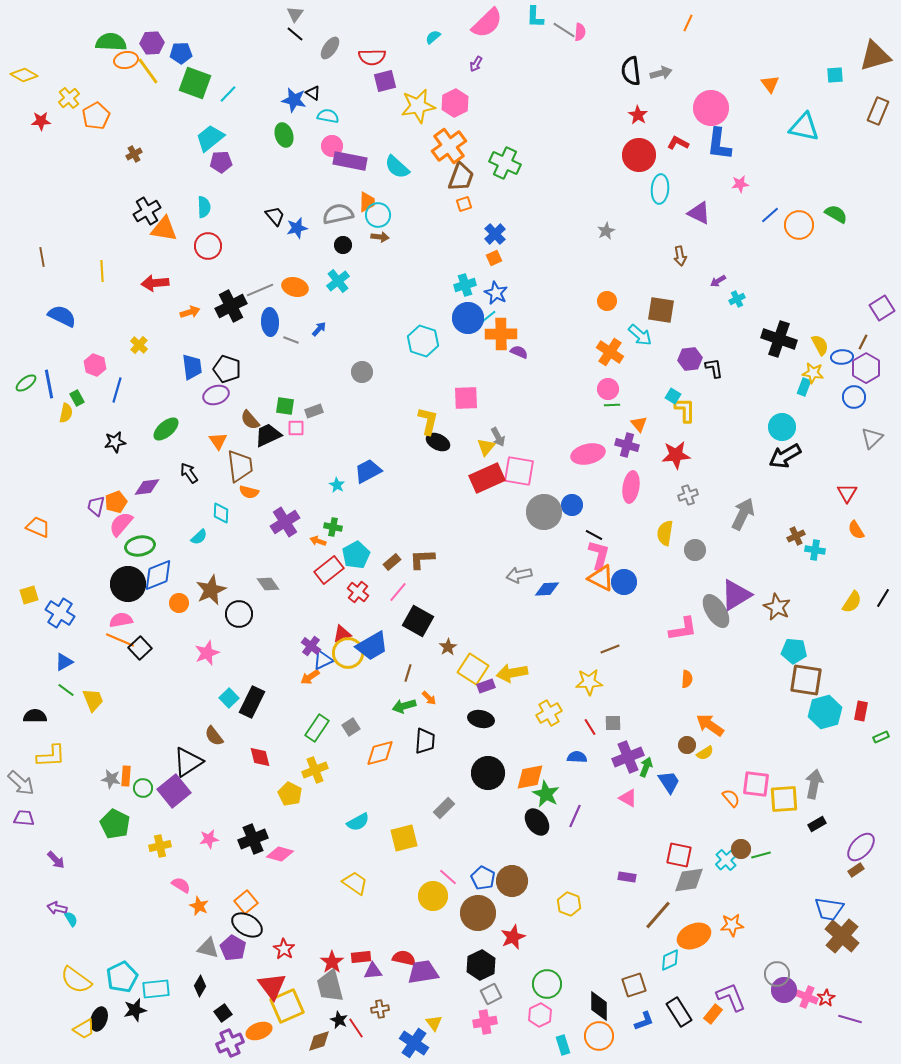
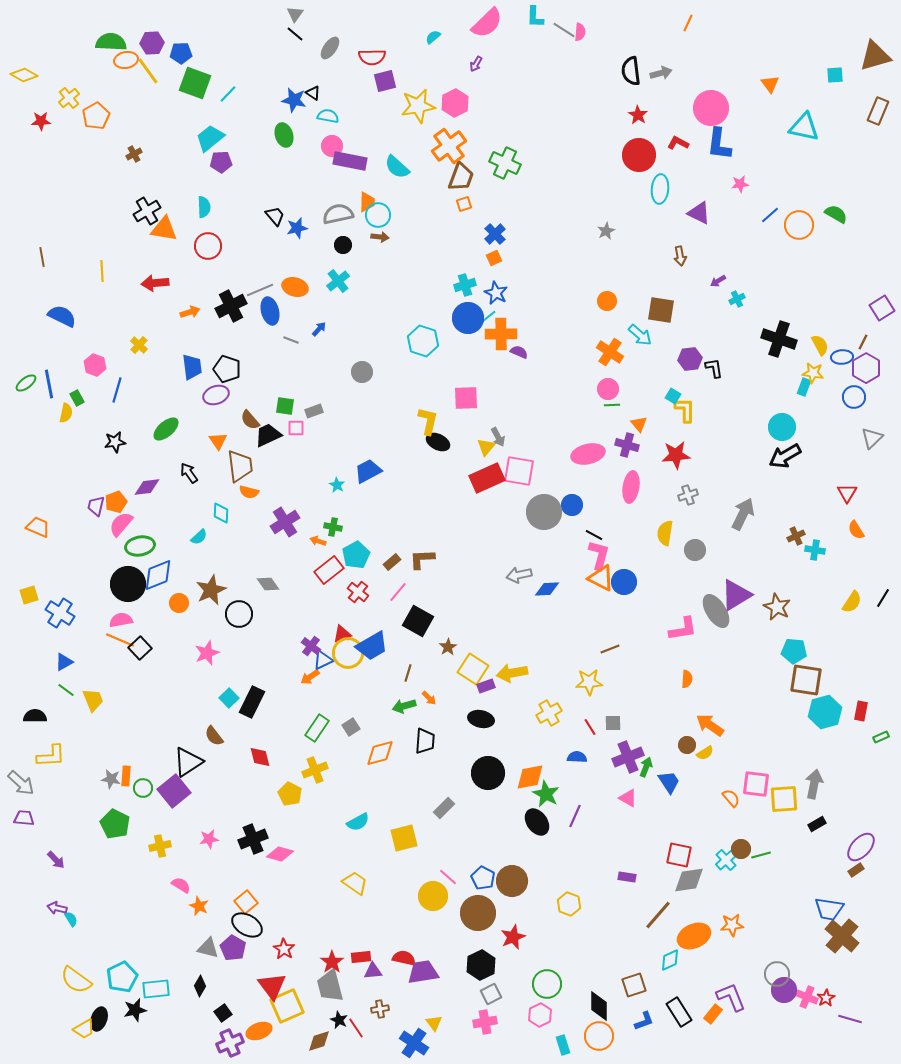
blue ellipse at (270, 322): moved 11 px up; rotated 12 degrees counterclockwise
